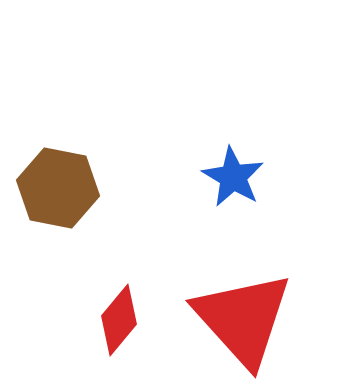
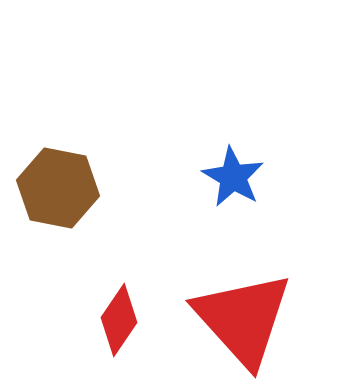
red diamond: rotated 6 degrees counterclockwise
